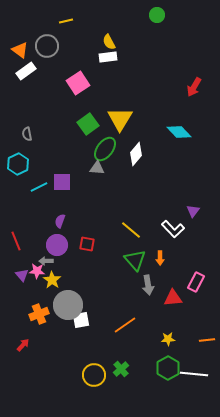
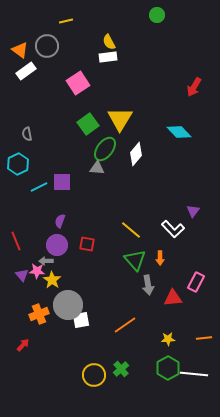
orange line at (207, 340): moved 3 px left, 2 px up
